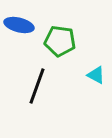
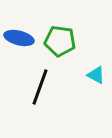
blue ellipse: moved 13 px down
black line: moved 3 px right, 1 px down
